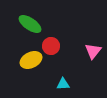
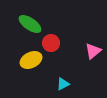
red circle: moved 3 px up
pink triangle: rotated 12 degrees clockwise
cyan triangle: rotated 24 degrees counterclockwise
